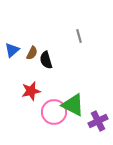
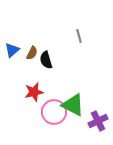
red star: moved 3 px right, 1 px down
